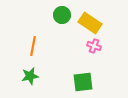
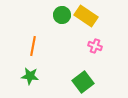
yellow rectangle: moved 4 px left, 7 px up
pink cross: moved 1 px right
green star: rotated 18 degrees clockwise
green square: rotated 30 degrees counterclockwise
